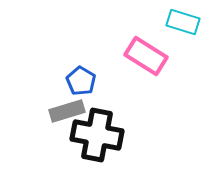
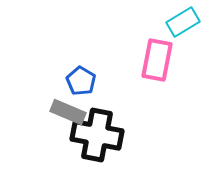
cyan rectangle: rotated 48 degrees counterclockwise
pink rectangle: moved 11 px right, 4 px down; rotated 69 degrees clockwise
gray rectangle: moved 1 px right, 1 px down; rotated 40 degrees clockwise
